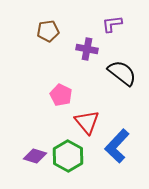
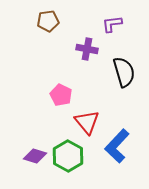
brown pentagon: moved 10 px up
black semicircle: moved 2 px right, 1 px up; rotated 36 degrees clockwise
